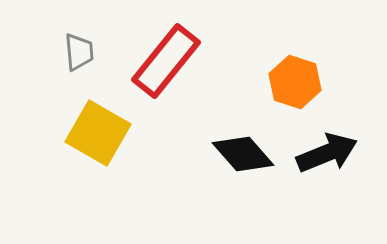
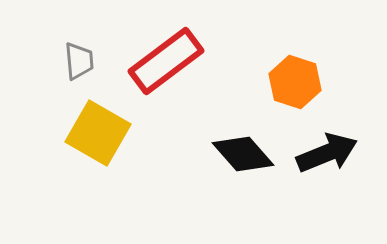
gray trapezoid: moved 9 px down
red rectangle: rotated 14 degrees clockwise
